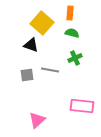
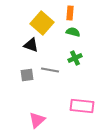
green semicircle: moved 1 px right, 1 px up
